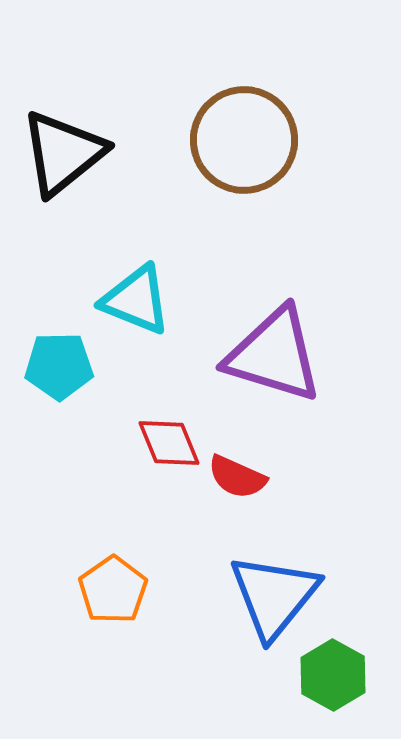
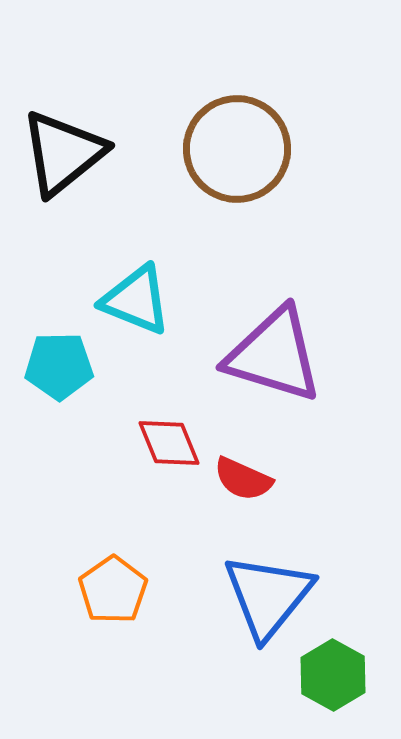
brown circle: moved 7 px left, 9 px down
red semicircle: moved 6 px right, 2 px down
blue triangle: moved 6 px left
